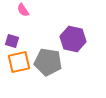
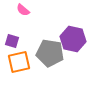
pink semicircle: rotated 16 degrees counterclockwise
gray pentagon: moved 2 px right, 9 px up
